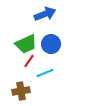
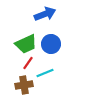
red line: moved 1 px left, 2 px down
brown cross: moved 3 px right, 6 px up
